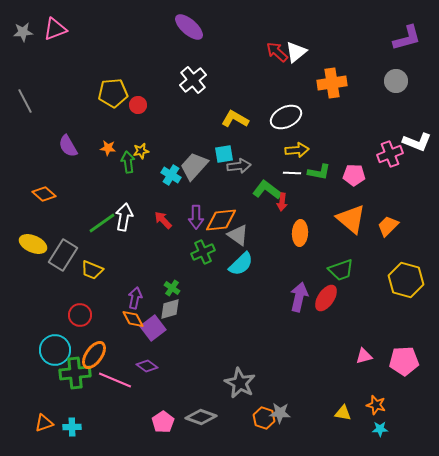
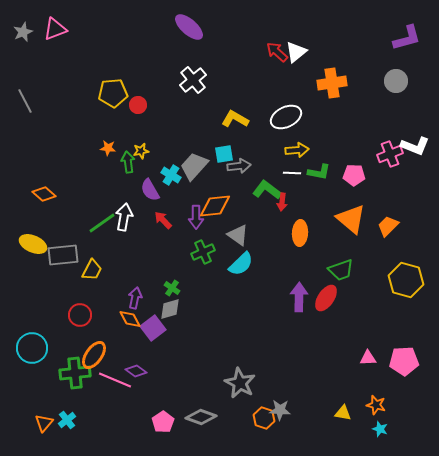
gray star at (23, 32): rotated 18 degrees counterclockwise
white L-shape at (417, 142): moved 2 px left, 4 px down
purple semicircle at (68, 146): moved 82 px right, 44 px down
orange diamond at (221, 220): moved 6 px left, 14 px up
gray rectangle at (63, 255): rotated 52 degrees clockwise
yellow trapezoid at (92, 270): rotated 85 degrees counterclockwise
purple arrow at (299, 297): rotated 12 degrees counterclockwise
orange diamond at (133, 319): moved 3 px left
cyan circle at (55, 350): moved 23 px left, 2 px up
pink triangle at (364, 356): moved 4 px right, 2 px down; rotated 12 degrees clockwise
purple diamond at (147, 366): moved 11 px left, 5 px down
gray star at (280, 413): moved 3 px up
orange triangle at (44, 423): rotated 30 degrees counterclockwise
cyan cross at (72, 427): moved 5 px left, 7 px up; rotated 36 degrees counterclockwise
cyan star at (380, 429): rotated 21 degrees clockwise
